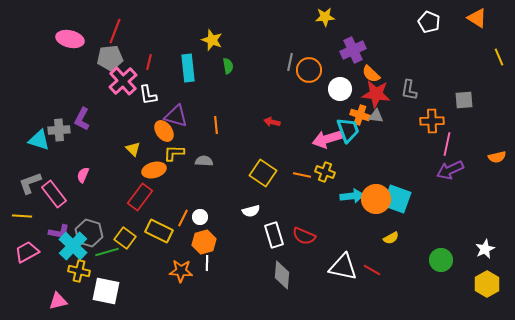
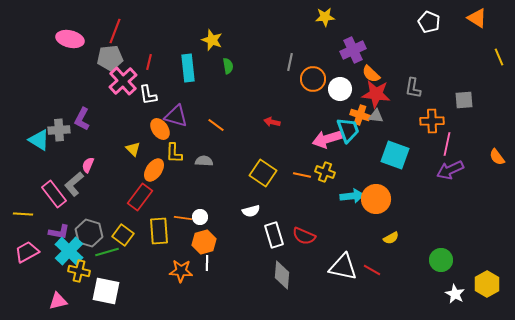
orange circle at (309, 70): moved 4 px right, 9 px down
gray L-shape at (409, 90): moved 4 px right, 2 px up
orange line at (216, 125): rotated 48 degrees counterclockwise
orange ellipse at (164, 131): moved 4 px left, 2 px up
cyan triangle at (39, 140): rotated 15 degrees clockwise
yellow L-shape at (174, 153): rotated 90 degrees counterclockwise
orange semicircle at (497, 157): rotated 66 degrees clockwise
orange ellipse at (154, 170): rotated 40 degrees counterclockwise
pink semicircle at (83, 175): moved 5 px right, 10 px up
gray L-shape at (30, 183): moved 44 px right, 1 px down; rotated 20 degrees counterclockwise
cyan square at (397, 199): moved 2 px left, 44 px up
yellow line at (22, 216): moved 1 px right, 2 px up
orange line at (183, 218): rotated 72 degrees clockwise
yellow rectangle at (159, 231): rotated 60 degrees clockwise
yellow square at (125, 238): moved 2 px left, 3 px up
cyan cross at (73, 246): moved 4 px left, 5 px down
white star at (485, 249): moved 30 px left, 45 px down; rotated 18 degrees counterclockwise
